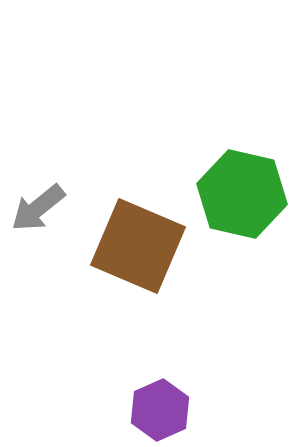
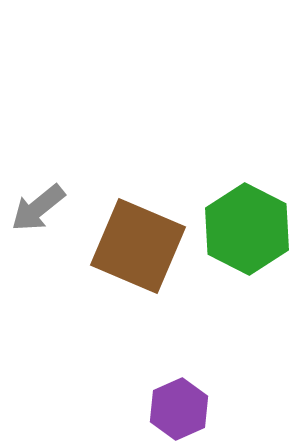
green hexagon: moved 5 px right, 35 px down; rotated 14 degrees clockwise
purple hexagon: moved 19 px right, 1 px up
